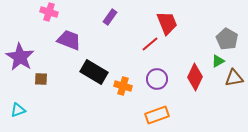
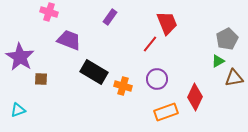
gray pentagon: rotated 15 degrees clockwise
red line: rotated 12 degrees counterclockwise
red diamond: moved 20 px down
orange rectangle: moved 9 px right, 3 px up
